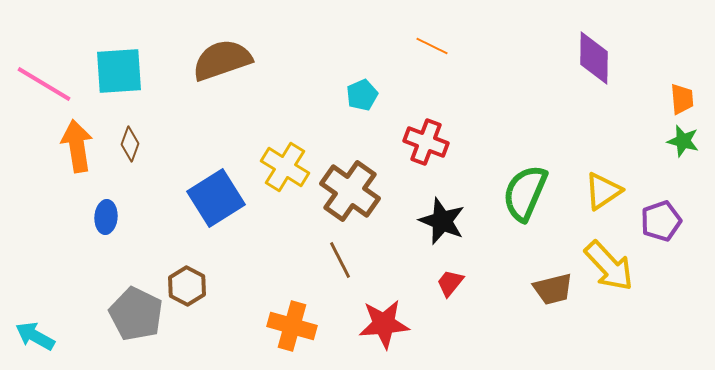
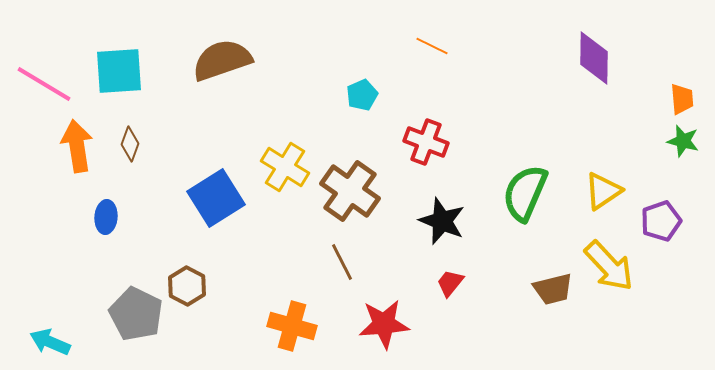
brown line: moved 2 px right, 2 px down
cyan arrow: moved 15 px right, 6 px down; rotated 6 degrees counterclockwise
